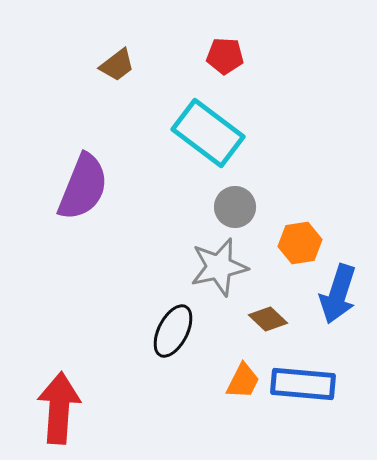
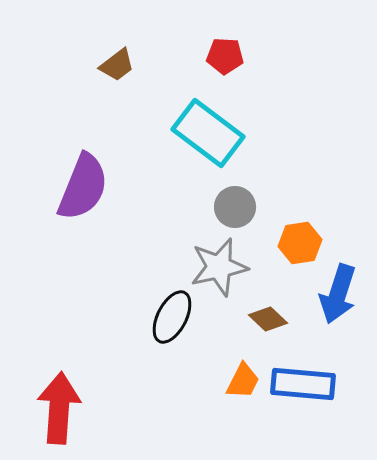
black ellipse: moved 1 px left, 14 px up
